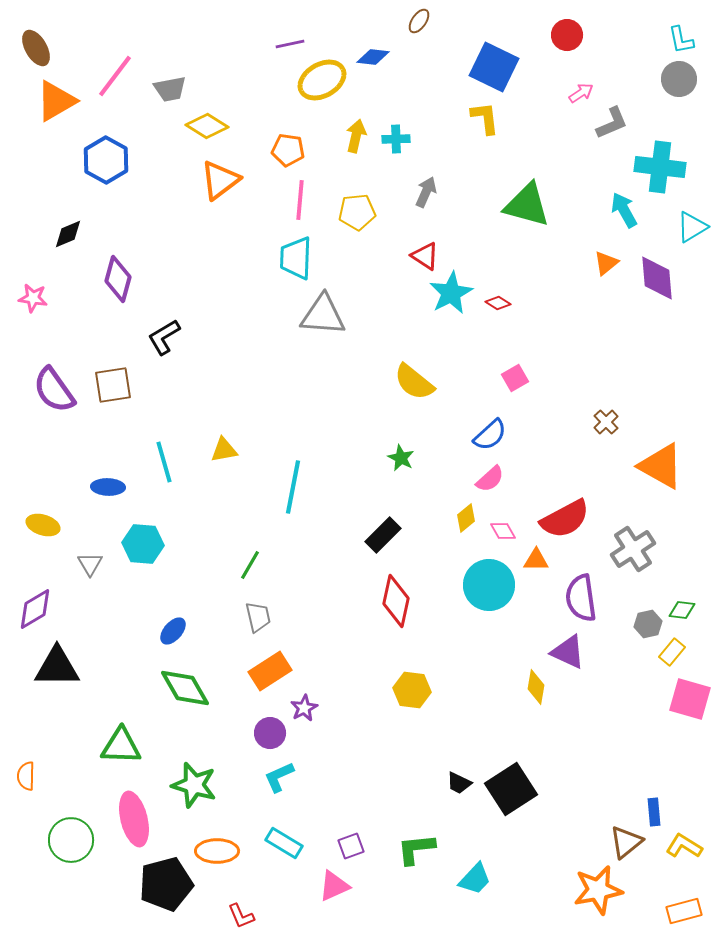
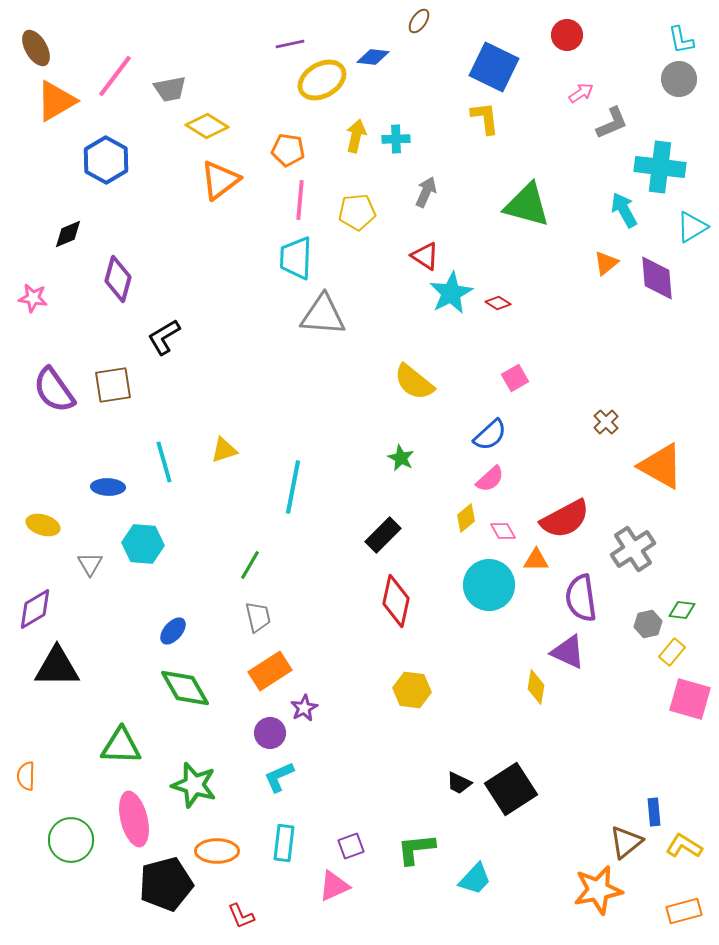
yellow triangle at (224, 450): rotated 8 degrees counterclockwise
cyan rectangle at (284, 843): rotated 66 degrees clockwise
